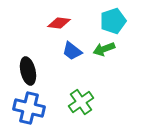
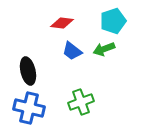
red diamond: moved 3 px right
green cross: rotated 15 degrees clockwise
